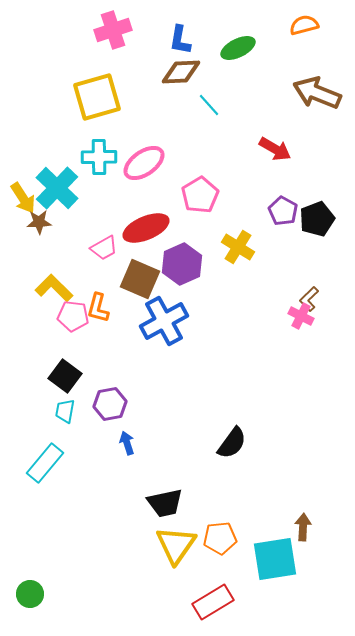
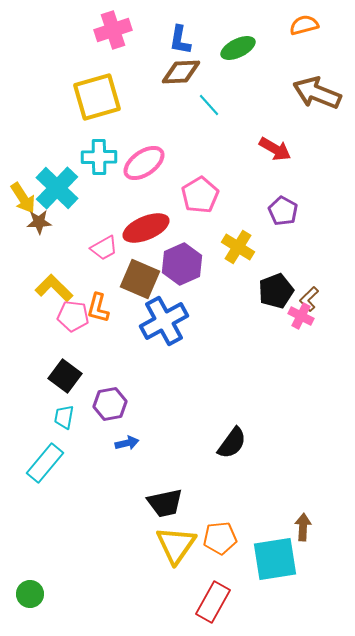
black pentagon at (317, 219): moved 41 px left, 72 px down
cyan trapezoid at (65, 411): moved 1 px left, 6 px down
blue arrow at (127, 443): rotated 95 degrees clockwise
red rectangle at (213, 602): rotated 30 degrees counterclockwise
